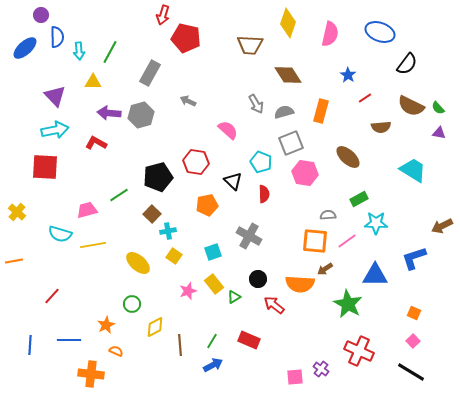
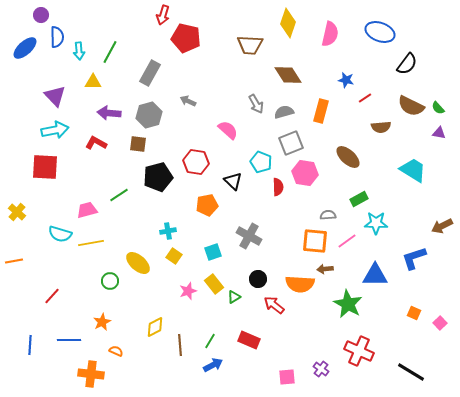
blue star at (348, 75): moved 2 px left, 5 px down; rotated 21 degrees counterclockwise
gray hexagon at (141, 115): moved 8 px right
red semicircle at (264, 194): moved 14 px right, 7 px up
brown square at (152, 214): moved 14 px left, 70 px up; rotated 36 degrees counterclockwise
yellow line at (93, 245): moved 2 px left, 2 px up
brown arrow at (325, 269): rotated 28 degrees clockwise
green circle at (132, 304): moved 22 px left, 23 px up
orange star at (106, 325): moved 4 px left, 3 px up
green line at (212, 341): moved 2 px left
pink square at (413, 341): moved 27 px right, 18 px up
pink square at (295, 377): moved 8 px left
